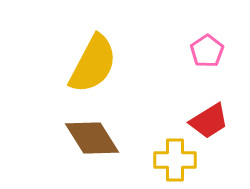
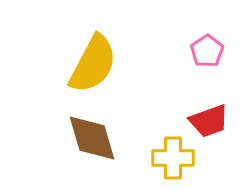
red trapezoid: rotated 12 degrees clockwise
brown diamond: rotated 16 degrees clockwise
yellow cross: moved 2 px left, 2 px up
